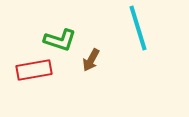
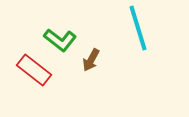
green L-shape: rotated 20 degrees clockwise
red rectangle: rotated 48 degrees clockwise
